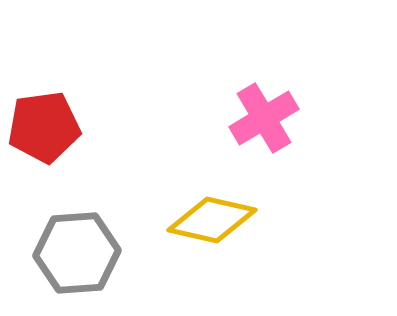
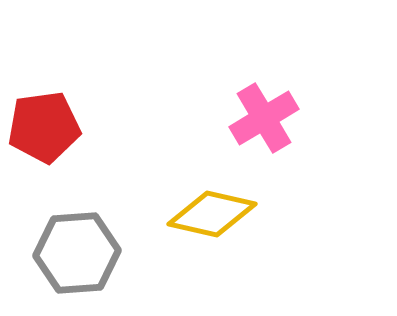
yellow diamond: moved 6 px up
